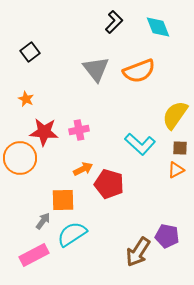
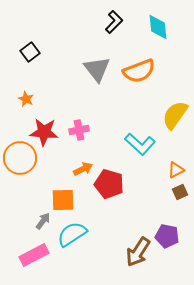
cyan diamond: rotated 16 degrees clockwise
gray triangle: moved 1 px right
brown square: moved 44 px down; rotated 28 degrees counterclockwise
